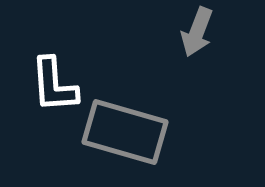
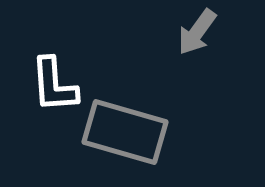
gray arrow: rotated 15 degrees clockwise
